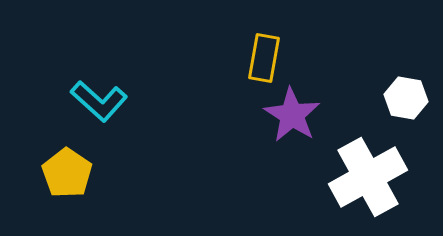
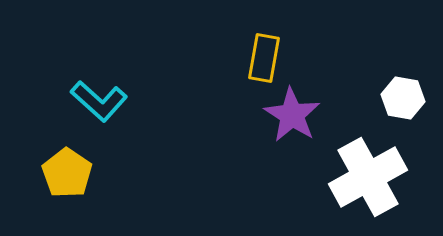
white hexagon: moved 3 px left
